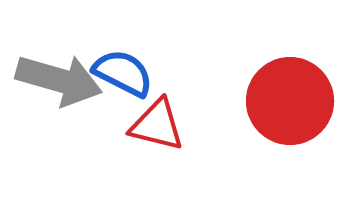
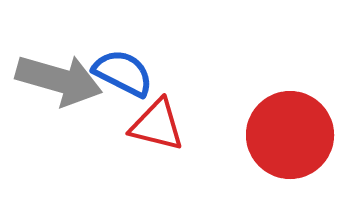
red circle: moved 34 px down
